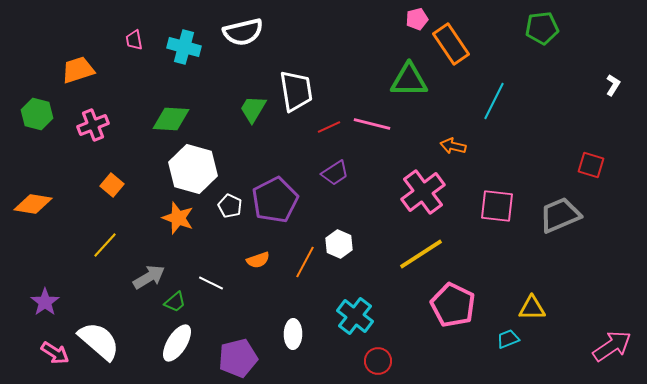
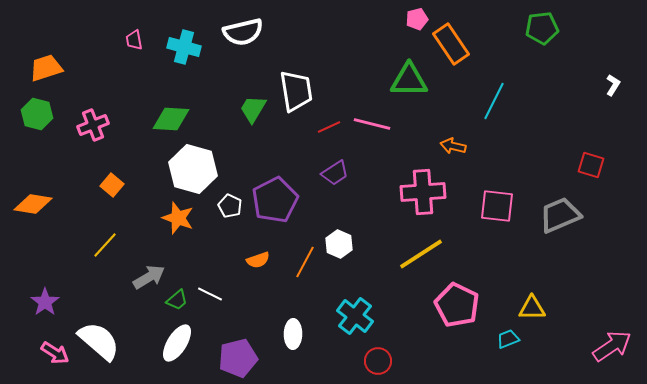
orange trapezoid at (78, 70): moved 32 px left, 2 px up
pink cross at (423, 192): rotated 33 degrees clockwise
white line at (211, 283): moved 1 px left, 11 px down
green trapezoid at (175, 302): moved 2 px right, 2 px up
pink pentagon at (453, 305): moved 4 px right
